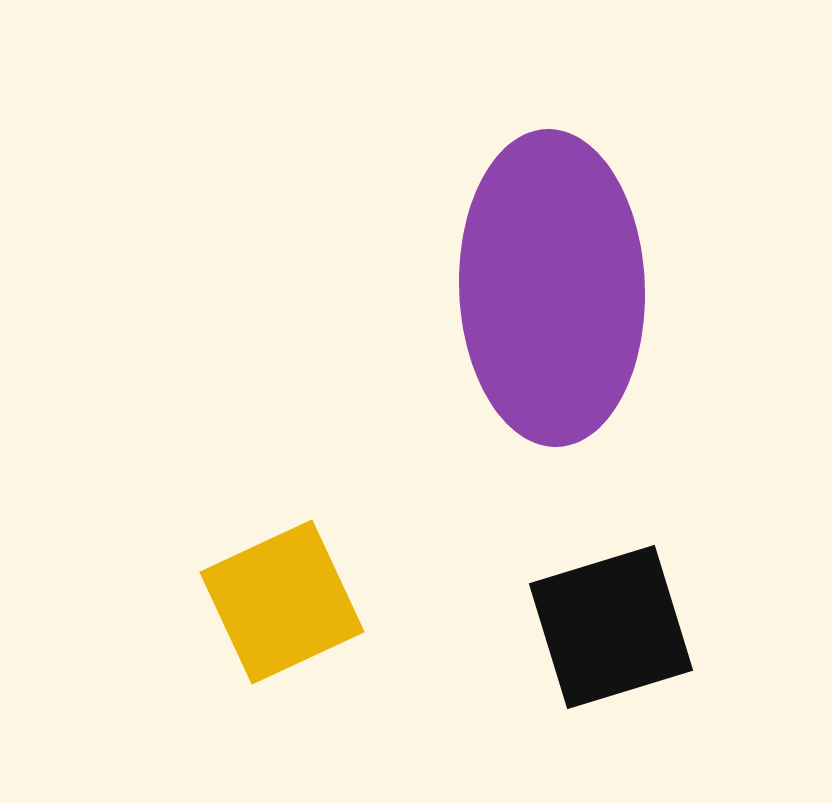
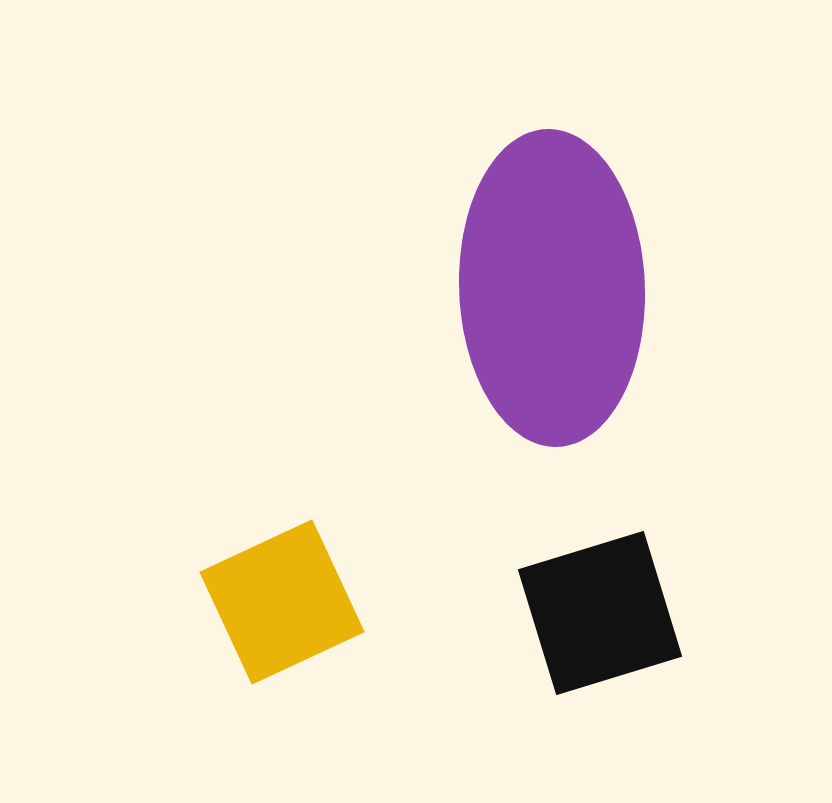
black square: moved 11 px left, 14 px up
